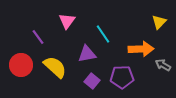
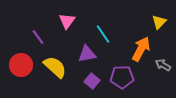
orange arrow: rotated 60 degrees counterclockwise
